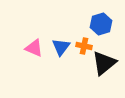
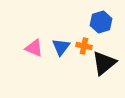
blue hexagon: moved 2 px up
